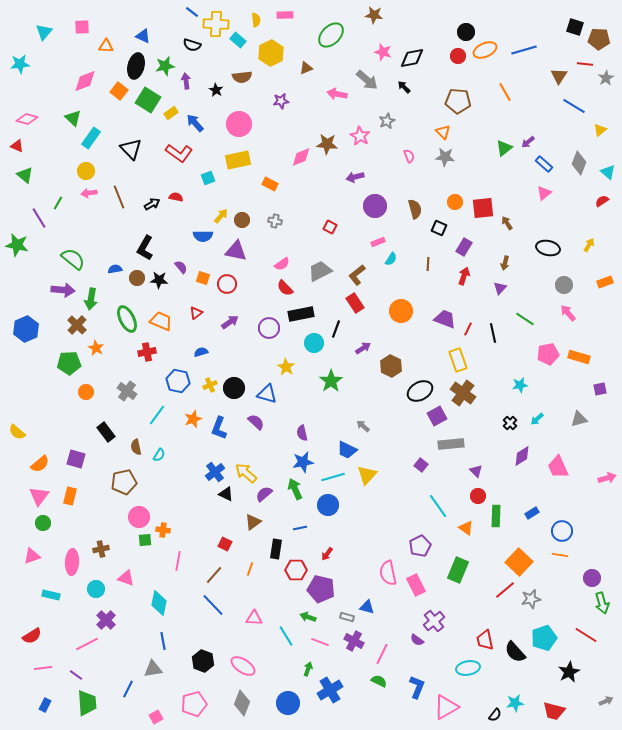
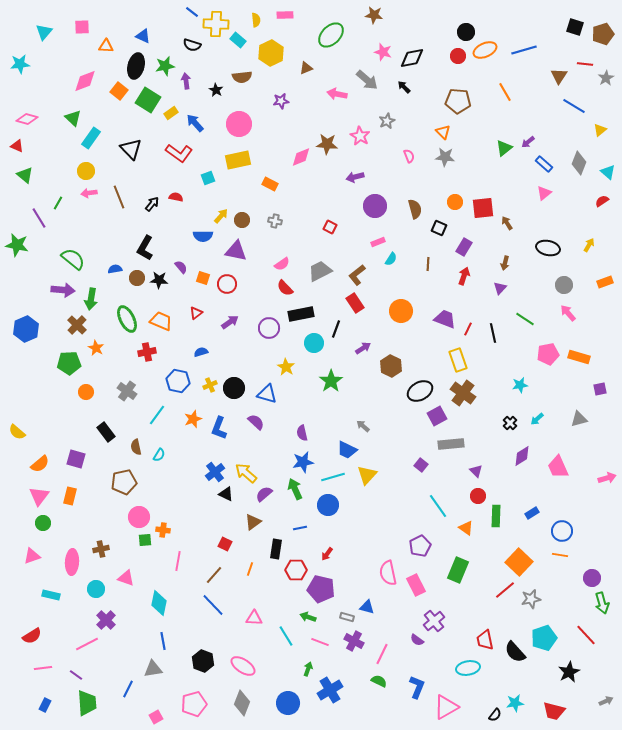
brown pentagon at (599, 39): moved 4 px right, 5 px up; rotated 20 degrees counterclockwise
black arrow at (152, 204): rotated 21 degrees counterclockwise
red line at (586, 635): rotated 15 degrees clockwise
